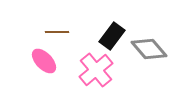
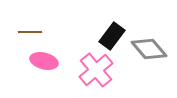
brown line: moved 27 px left
pink ellipse: rotated 32 degrees counterclockwise
